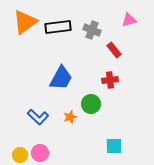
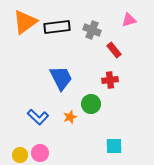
black rectangle: moved 1 px left
blue trapezoid: rotated 56 degrees counterclockwise
